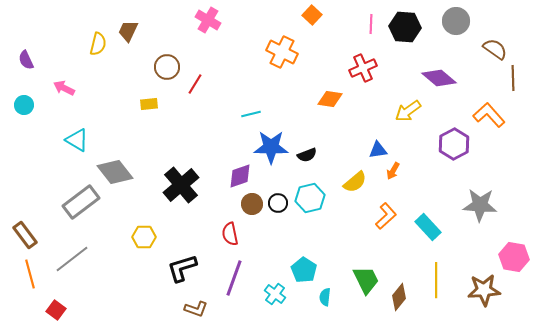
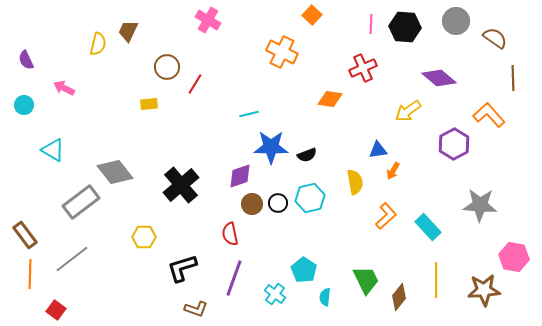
brown semicircle at (495, 49): moved 11 px up
cyan line at (251, 114): moved 2 px left
cyan triangle at (77, 140): moved 24 px left, 10 px down
yellow semicircle at (355, 182): rotated 60 degrees counterclockwise
orange line at (30, 274): rotated 16 degrees clockwise
